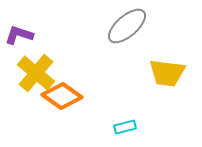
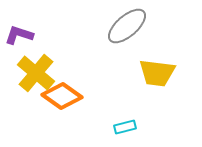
yellow trapezoid: moved 10 px left
